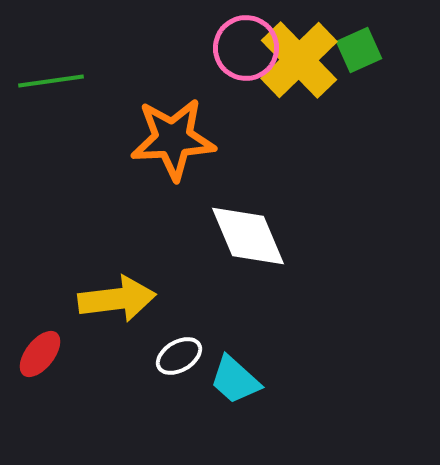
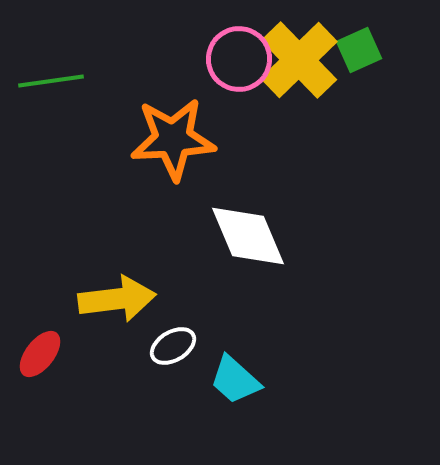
pink circle: moved 7 px left, 11 px down
white ellipse: moved 6 px left, 10 px up
